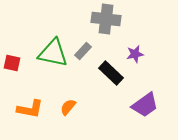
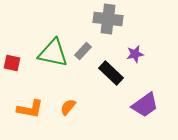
gray cross: moved 2 px right
